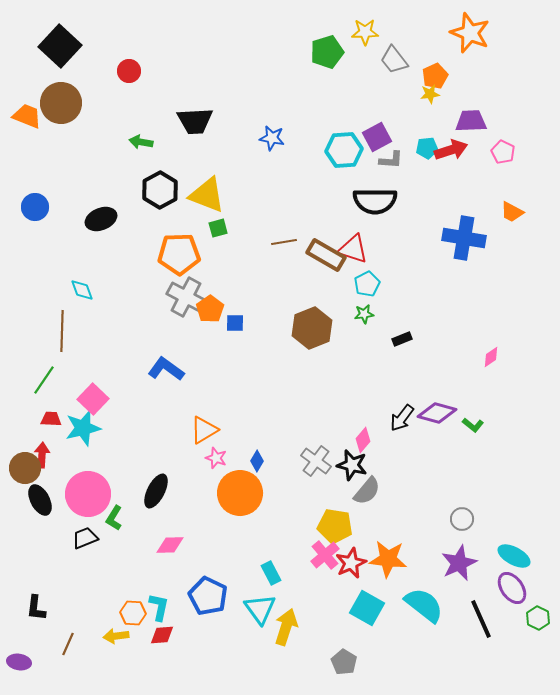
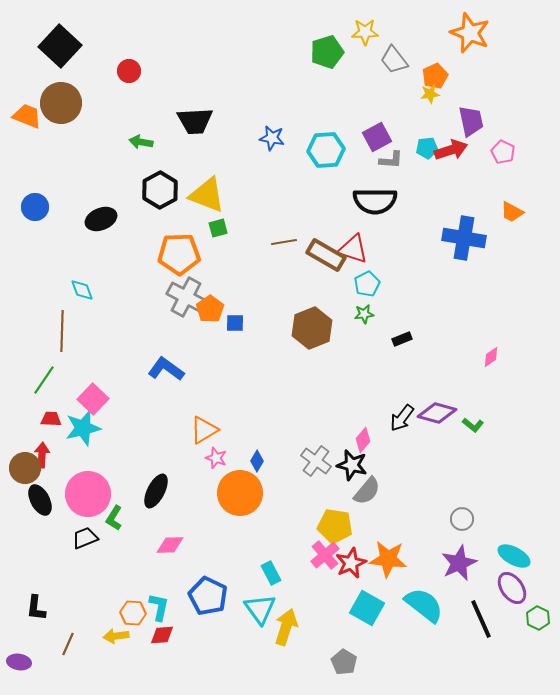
purple trapezoid at (471, 121): rotated 80 degrees clockwise
cyan hexagon at (344, 150): moved 18 px left
